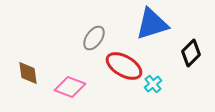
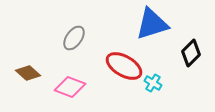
gray ellipse: moved 20 px left
brown diamond: rotated 40 degrees counterclockwise
cyan cross: moved 1 px up; rotated 18 degrees counterclockwise
